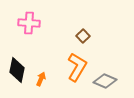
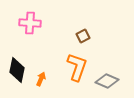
pink cross: moved 1 px right
brown square: rotated 16 degrees clockwise
orange L-shape: rotated 12 degrees counterclockwise
gray diamond: moved 2 px right
